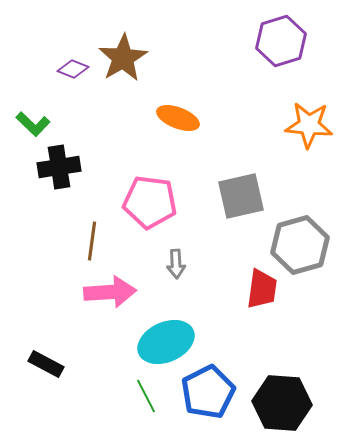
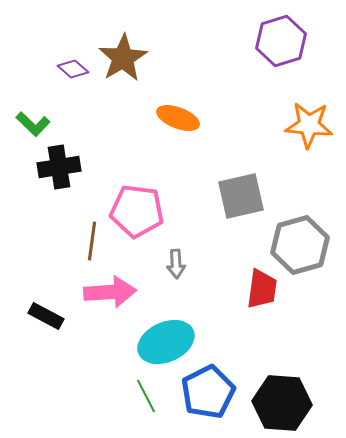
purple diamond: rotated 20 degrees clockwise
pink pentagon: moved 13 px left, 9 px down
black rectangle: moved 48 px up
